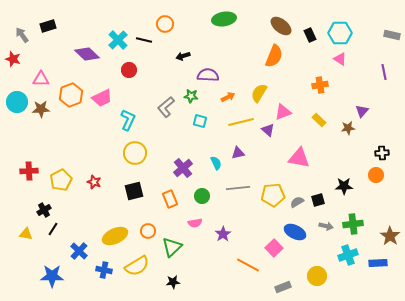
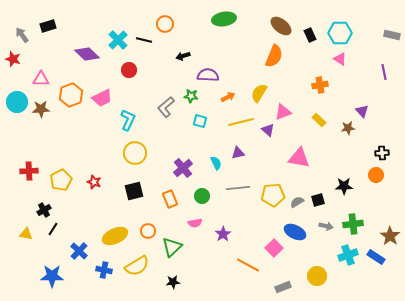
purple triangle at (362, 111): rotated 24 degrees counterclockwise
blue rectangle at (378, 263): moved 2 px left, 6 px up; rotated 36 degrees clockwise
